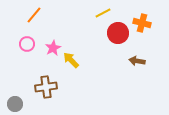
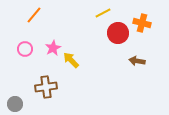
pink circle: moved 2 px left, 5 px down
